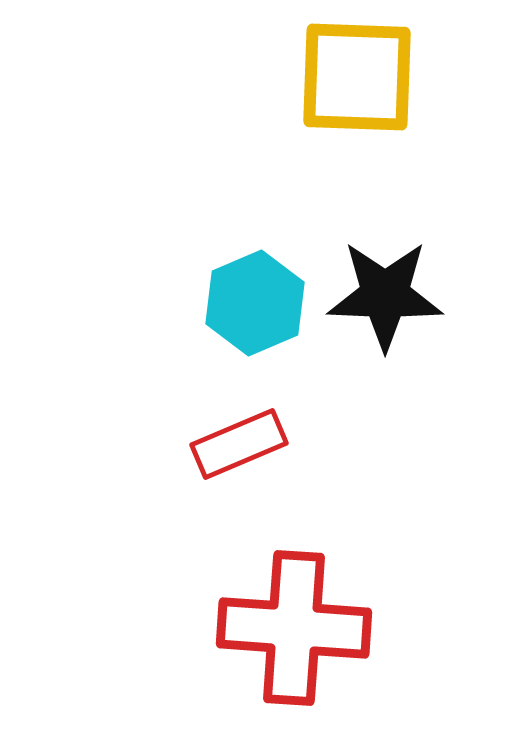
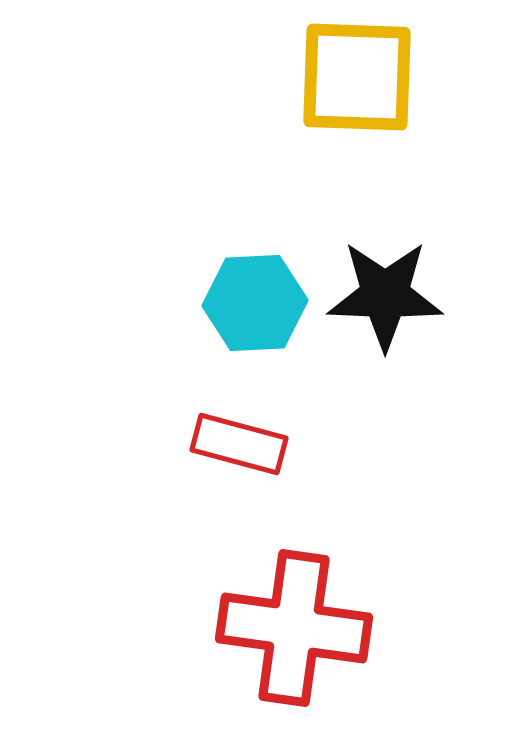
cyan hexagon: rotated 20 degrees clockwise
red rectangle: rotated 38 degrees clockwise
red cross: rotated 4 degrees clockwise
